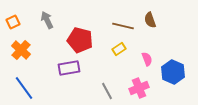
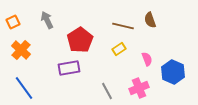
red pentagon: rotated 25 degrees clockwise
